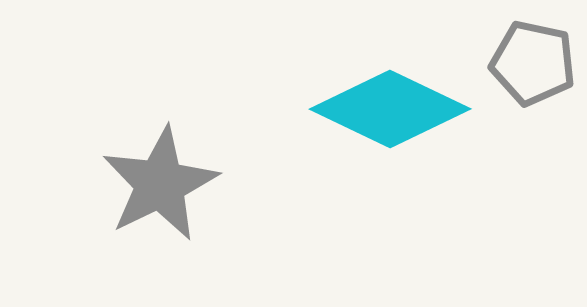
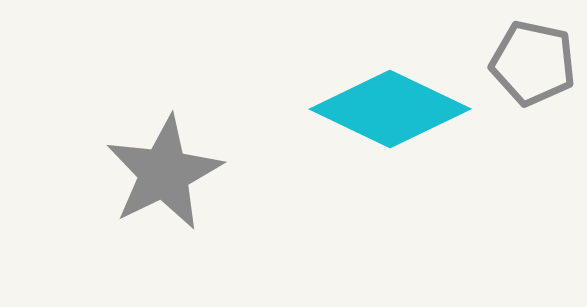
gray star: moved 4 px right, 11 px up
